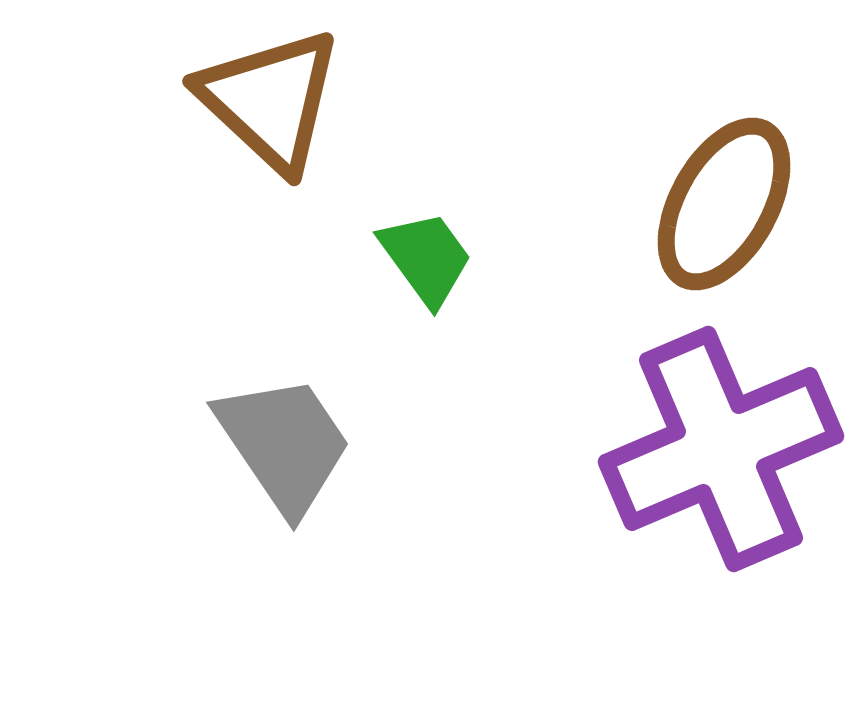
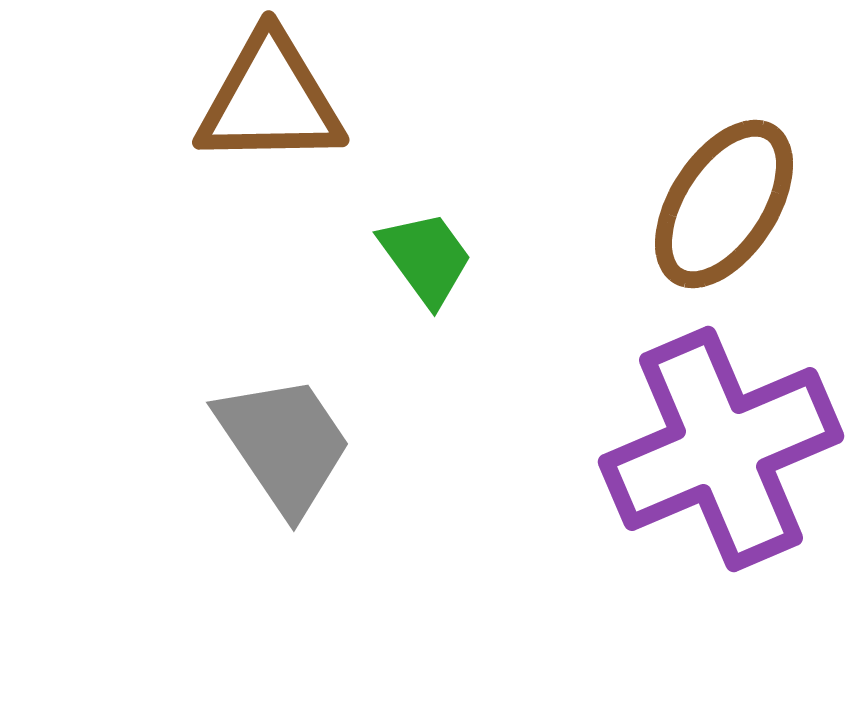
brown triangle: rotated 44 degrees counterclockwise
brown ellipse: rotated 4 degrees clockwise
